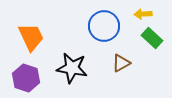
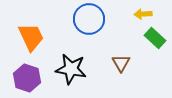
blue circle: moved 15 px left, 7 px up
green rectangle: moved 3 px right
brown triangle: rotated 30 degrees counterclockwise
black star: moved 1 px left, 1 px down
purple hexagon: moved 1 px right
